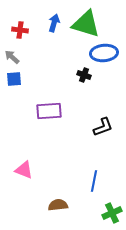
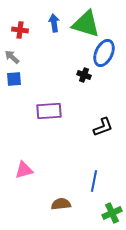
blue arrow: rotated 24 degrees counterclockwise
blue ellipse: rotated 60 degrees counterclockwise
pink triangle: rotated 36 degrees counterclockwise
brown semicircle: moved 3 px right, 1 px up
